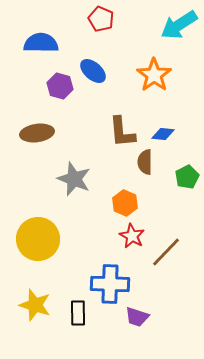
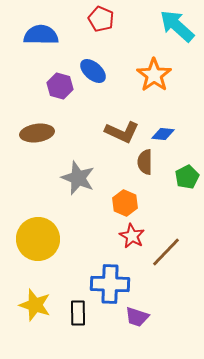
cyan arrow: moved 2 px left, 1 px down; rotated 75 degrees clockwise
blue semicircle: moved 8 px up
brown L-shape: rotated 60 degrees counterclockwise
gray star: moved 4 px right, 1 px up
